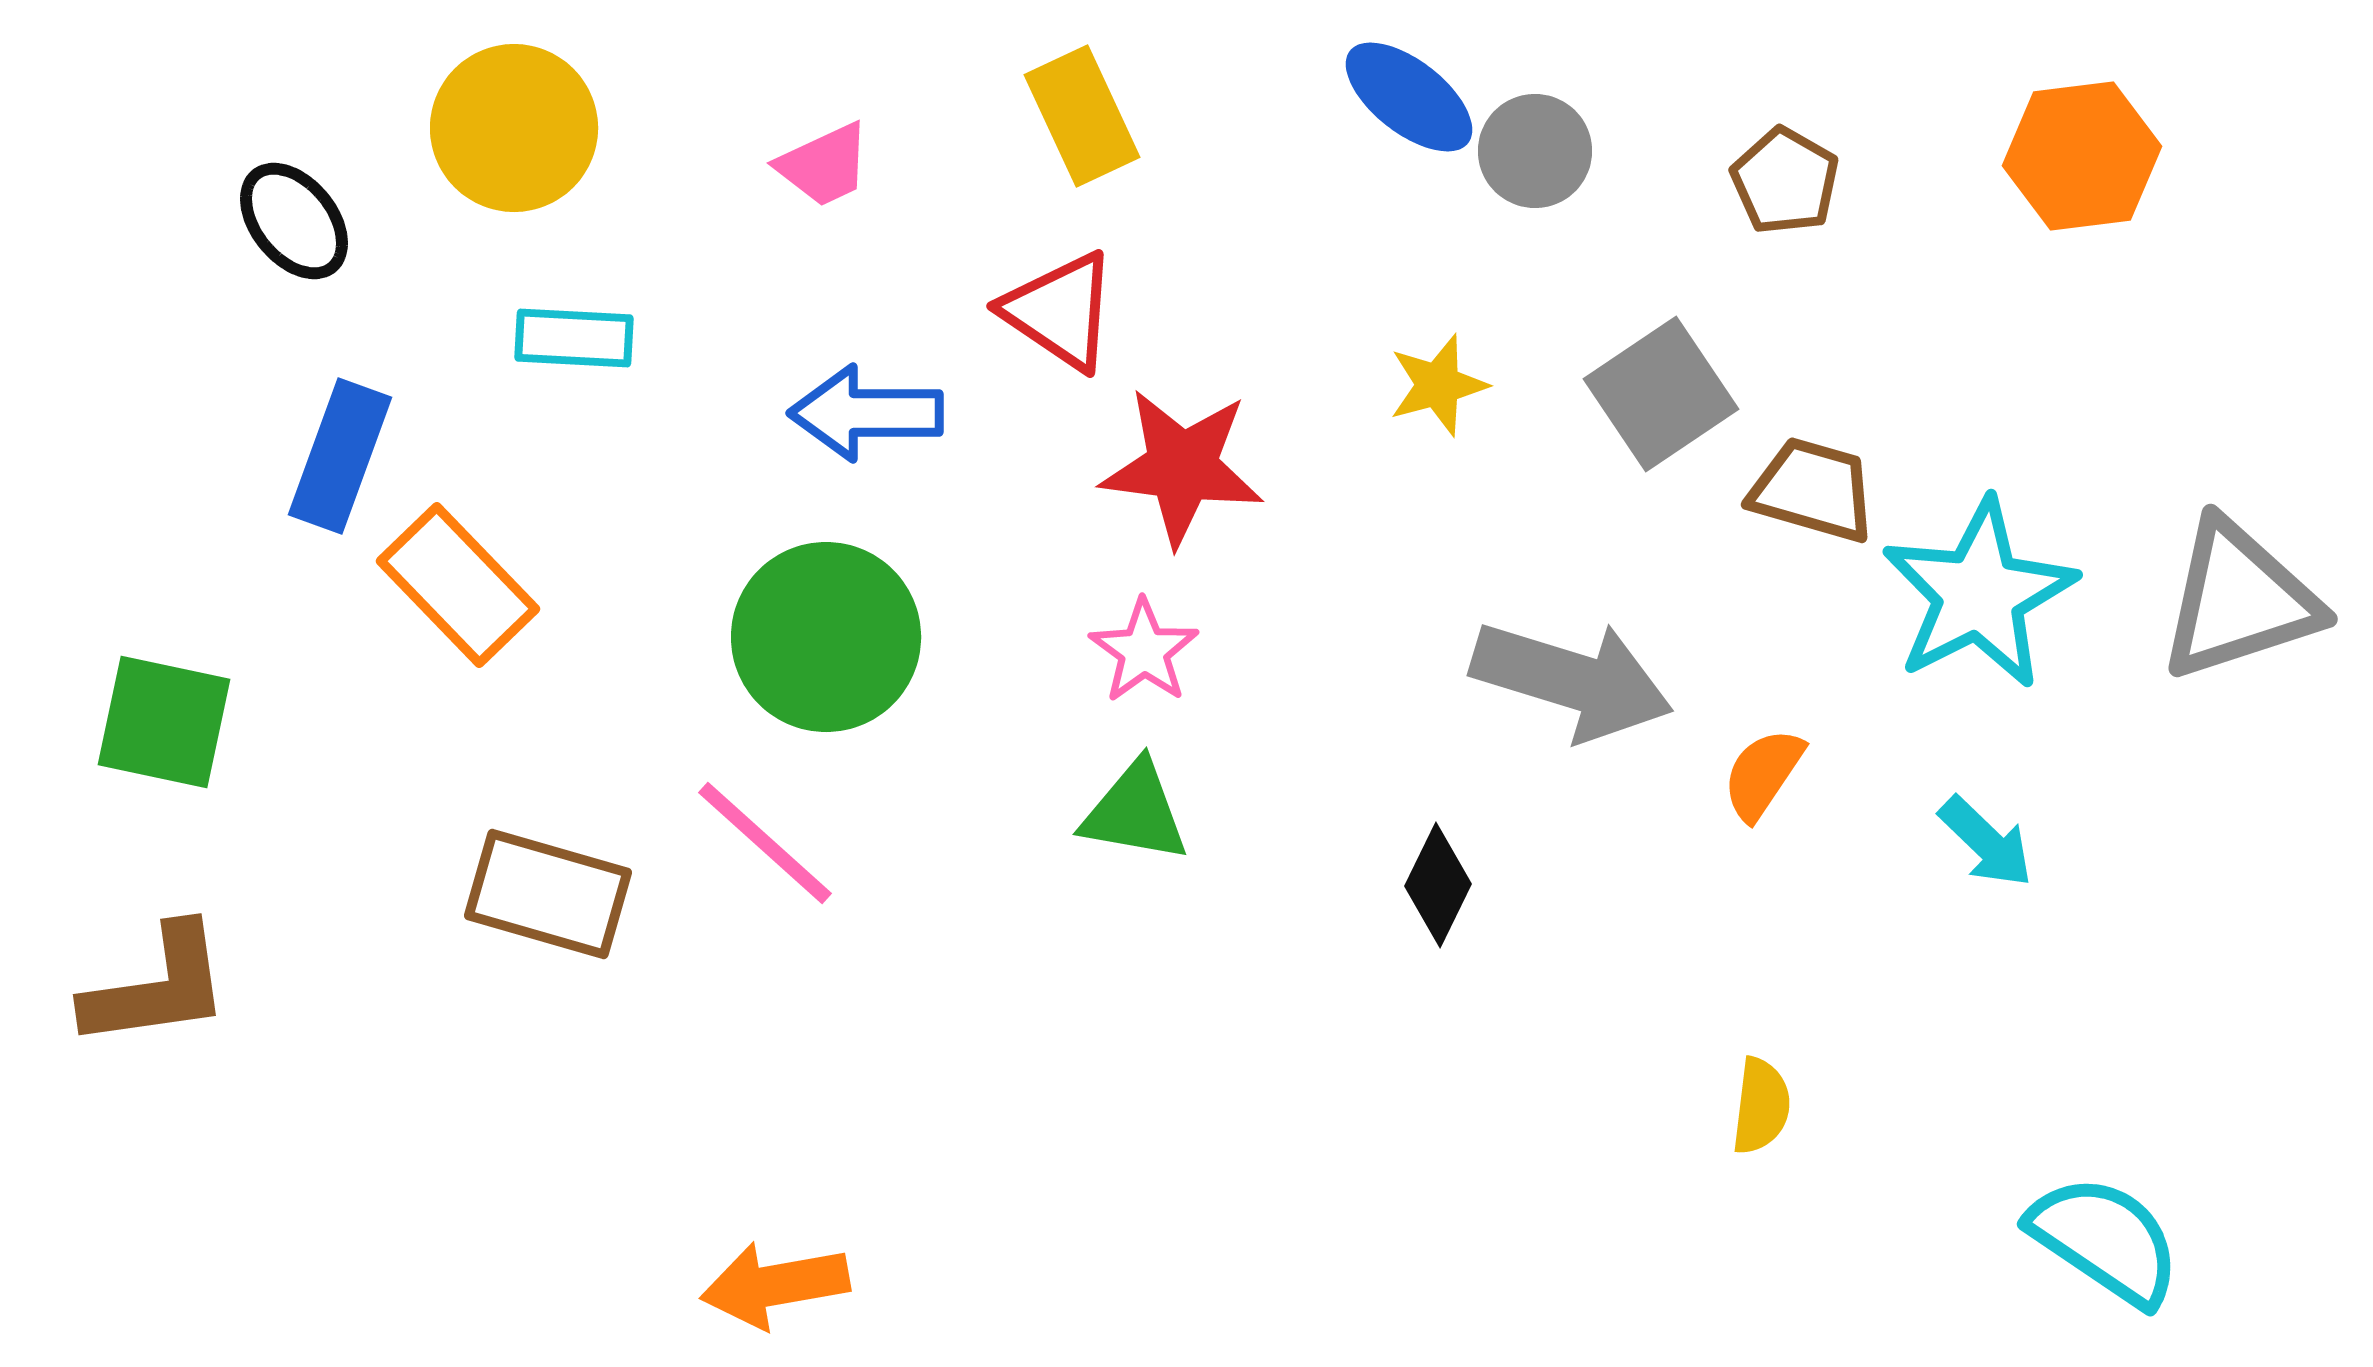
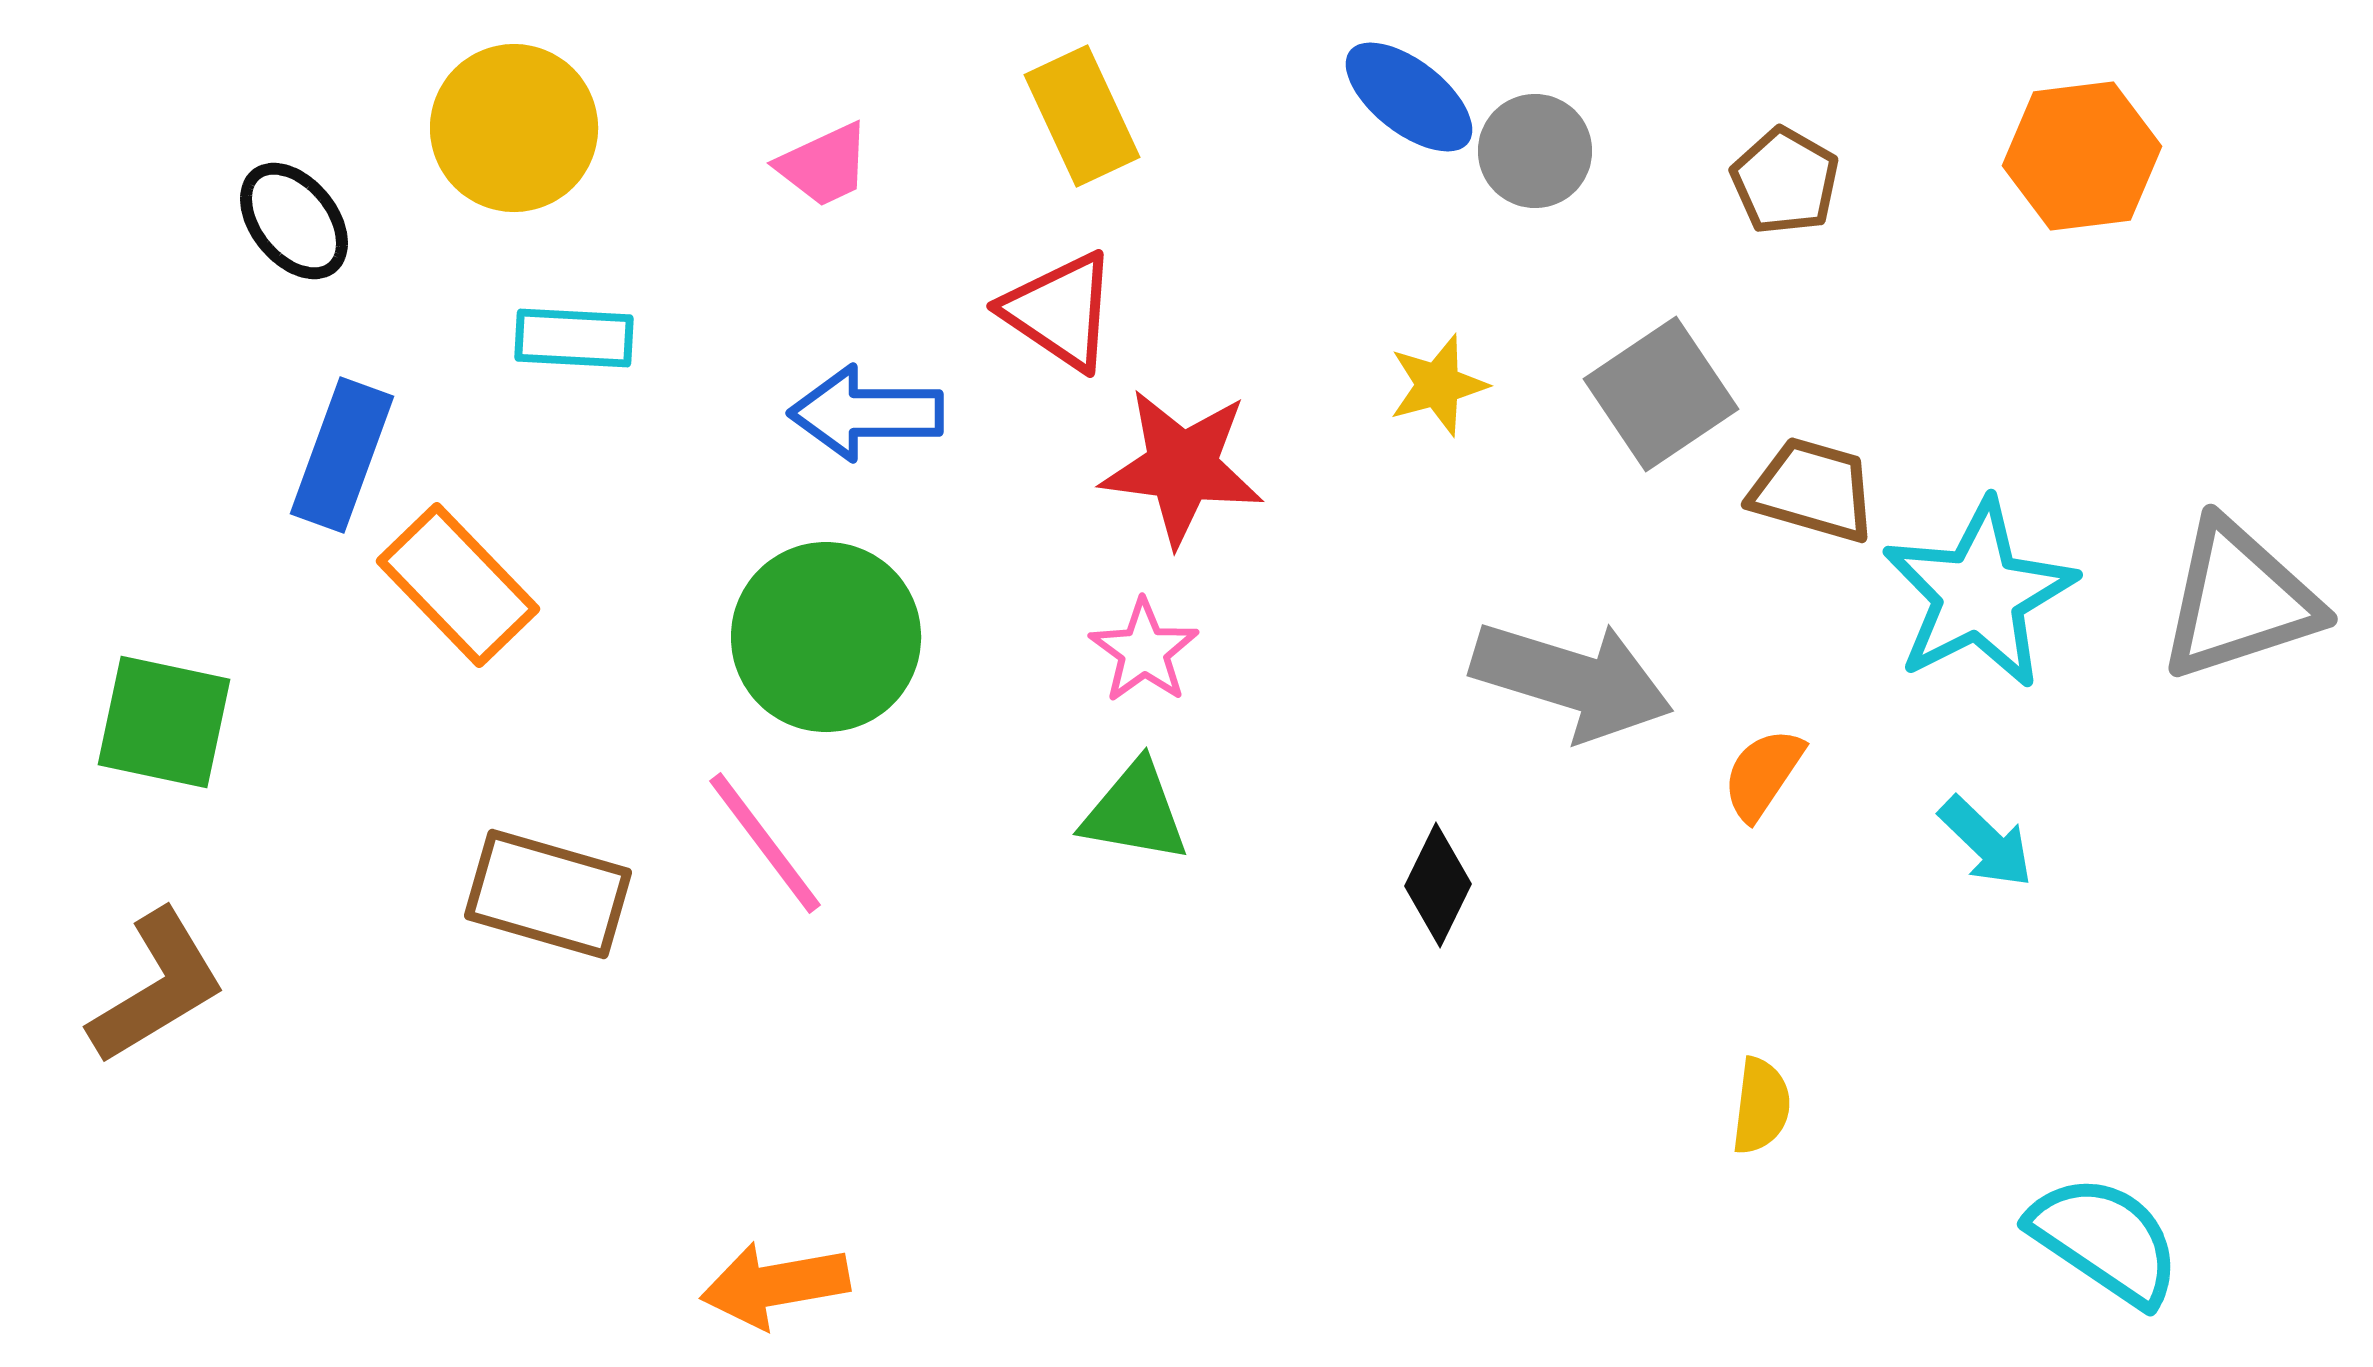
blue rectangle: moved 2 px right, 1 px up
pink line: rotated 11 degrees clockwise
brown L-shape: rotated 23 degrees counterclockwise
